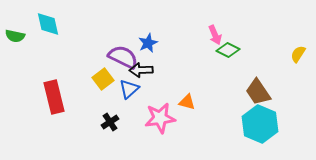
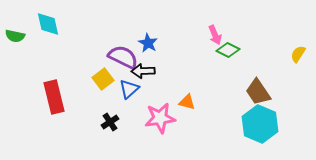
blue star: rotated 18 degrees counterclockwise
black arrow: moved 2 px right, 1 px down
